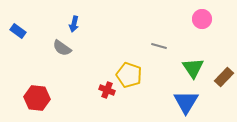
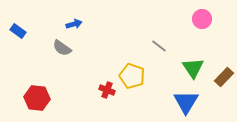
blue arrow: rotated 119 degrees counterclockwise
gray line: rotated 21 degrees clockwise
yellow pentagon: moved 3 px right, 1 px down
